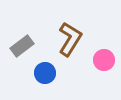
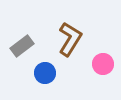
pink circle: moved 1 px left, 4 px down
